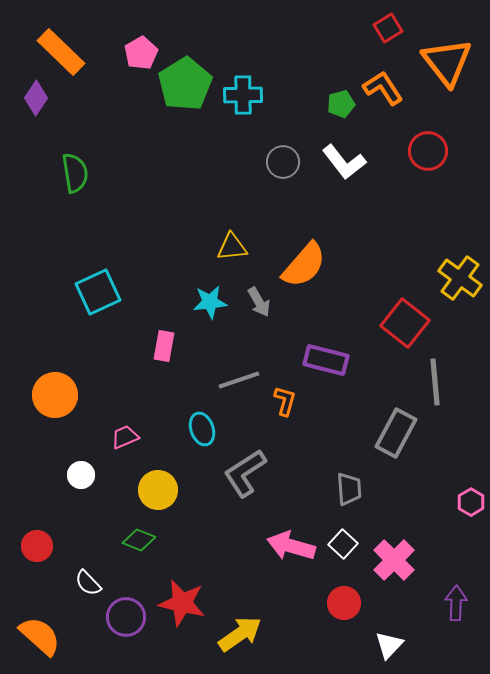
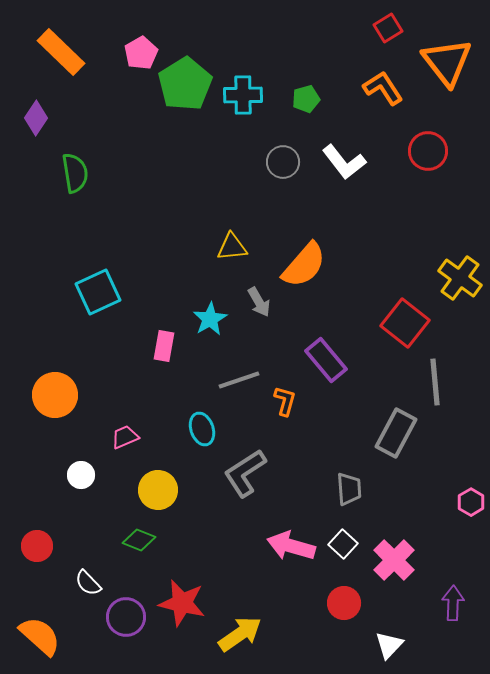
purple diamond at (36, 98): moved 20 px down
green pentagon at (341, 104): moved 35 px left, 5 px up
cyan star at (210, 302): moved 17 px down; rotated 24 degrees counterclockwise
purple rectangle at (326, 360): rotated 36 degrees clockwise
purple arrow at (456, 603): moved 3 px left
